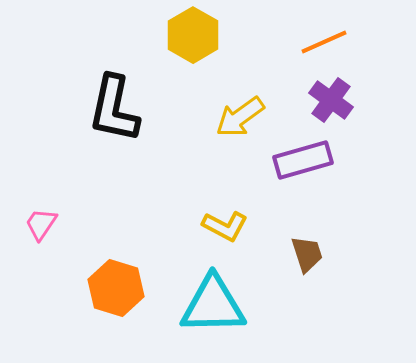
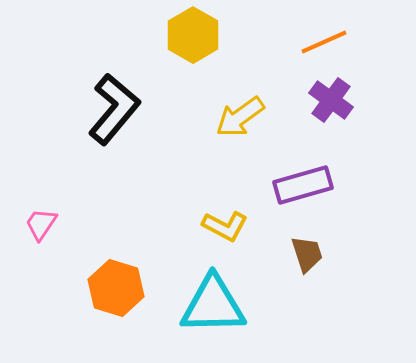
black L-shape: rotated 152 degrees counterclockwise
purple rectangle: moved 25 px down
